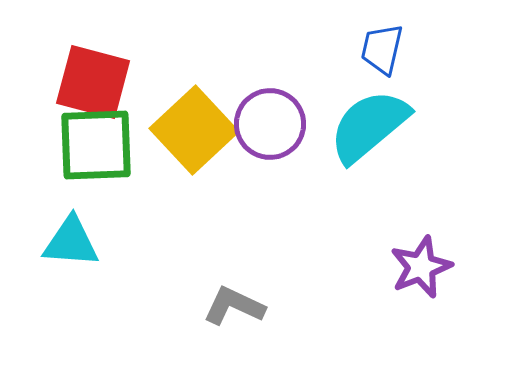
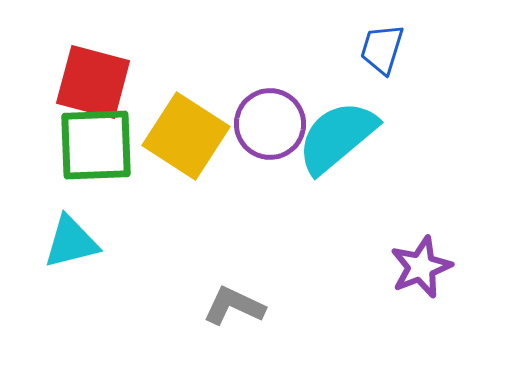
blue trapezoid: rotated 4 degrees clockwise
cyan semicircle: moved 32 px left, 11 px down
yellow square: moved 8 px left, 6 px down; rotated 14 degrees counterclockwise
cyan triangle: rotated 18 degrees counterclockwise
